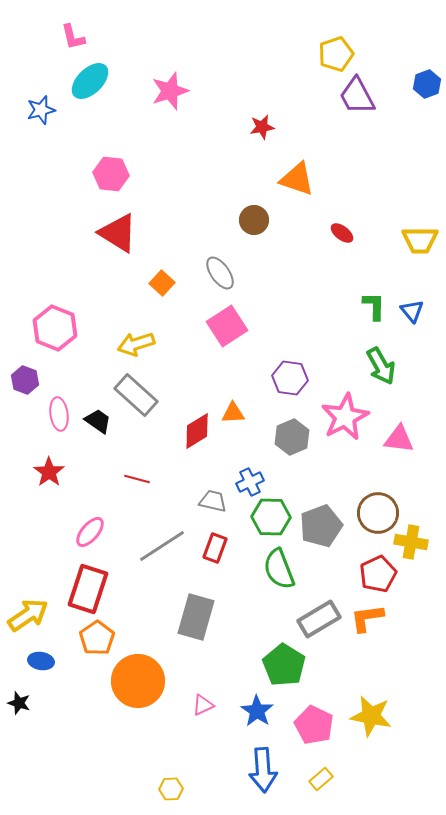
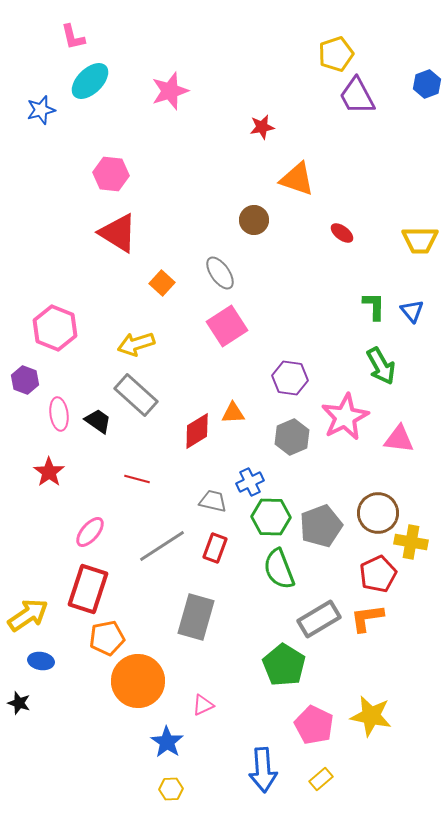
orange pentagon at (97, 638): moved 10 px right; rotated 24 degrees clockwise
blue star at (257, 711): moved 90 px left, 31 px down
